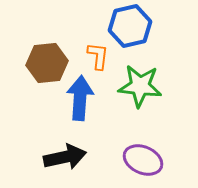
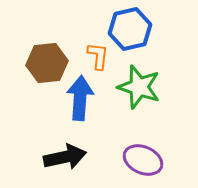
blue hexagon: moved 3 px down
green star: moved 1 px left, 1 px down; rotated 12 degrees clockwise
